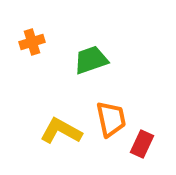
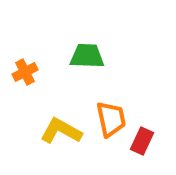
orange cross: moved 7 px left, 30 px down; rotated 10 degrees counterclockwise
green trapezoid: moved 4 px left, 4 px up; rotated 21 degrees clockwise
red rectangle: moved 3 px up
